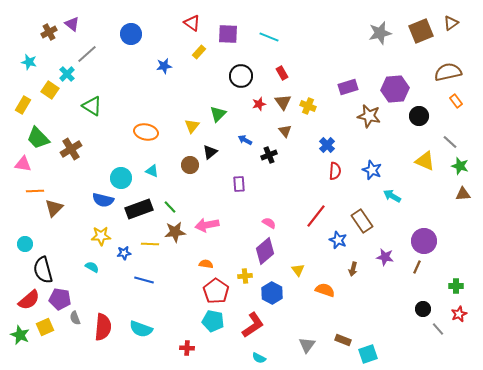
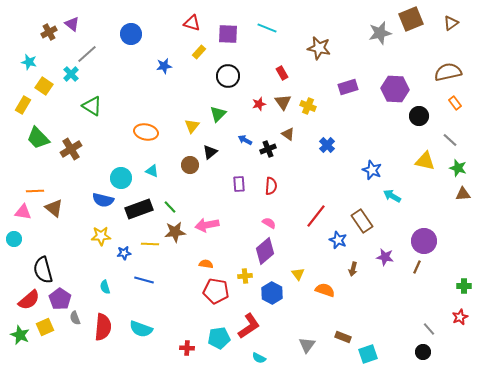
red triangle at (192, 23): rotated 18 degrees counterclockwise
brown square at (421, 31): moved 10 px left, 12 px up
cyan line at (269, 37): moved 2 px left, 9 px up
cyan cross at (67, 74): moved 4 px right
black circle at (241, 76): moved 13 px left
purple hexagon at (395, 89): rotated 8 degrees clockwise
yellow square at (50, 90): moved 6 px left, 4 px up
orange rectangle at (456, 101): moved 1 px left, 2 px down
brown star at (369, 116): moved 50 px left, 68 px up
brown triangle at (285, 131): moved 3 px right, 3 px down; rotated 16 degrees counterclockwise
gray line at (450, 142): moved 2 px up
black cross at (269, 155): moved 1 px left, 6 px up
yellow triangle at (425, 161): rotated 10 degrees counterclockwise
pink triangle at (23, 164): moved 48 px down
green star at (460, 166): moved 2 px left, 2 px down
red semicircle at (335, 171): moved 64 px left, 15 px down
brown triangle at (54, 208): rotated 36 degrees counterclockwise
cyan circle at (25, 244): moved 11 px left, 5 px up
cyan semicircle at (92, 267): moved 13 px right, 20 px down; rotated 136 degrees counterclockwise
yellow triangle at (298, 270): moved 4 px down
green cross at (456, 286): moved 8 px right
red pentagon at (216, 291): rotated 25 degrees counterclockwise
purple pentagon at (60, 299): rotated 25 degrees clockwise
black circle at (423, 309): moved 43 px down
red star at (459, 314): moved 1 px right, 3 px down
cyan pentagon at (213, 321): moved 6 px right, 17 px down; rotated 20 degrees counterclockwise
red L-shape at (253, 325): moved 4 px left, 1 px down
gray line at (438, 329): moved 9 px left
brown rectangle at (343, 340): moved 3 px up
